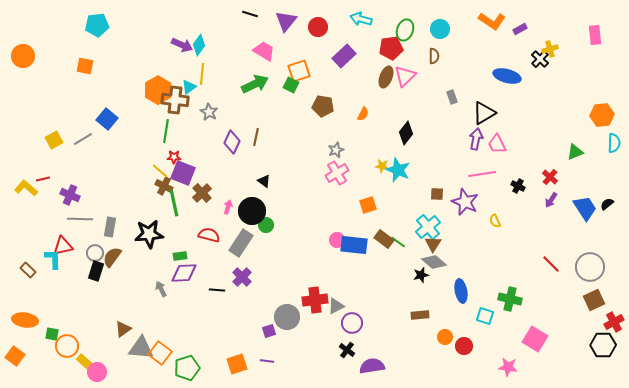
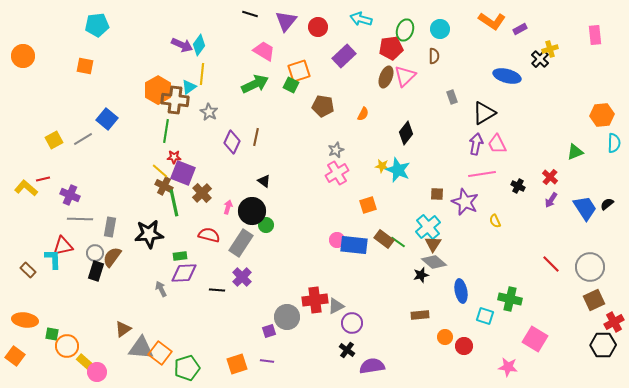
purple arrow at (476, 139): moved 5 px down
